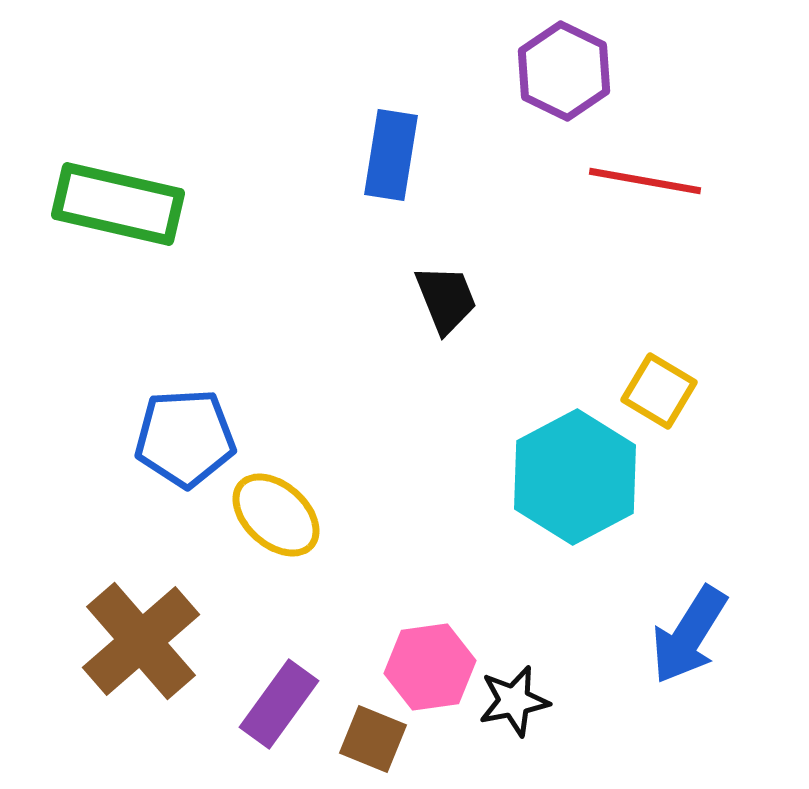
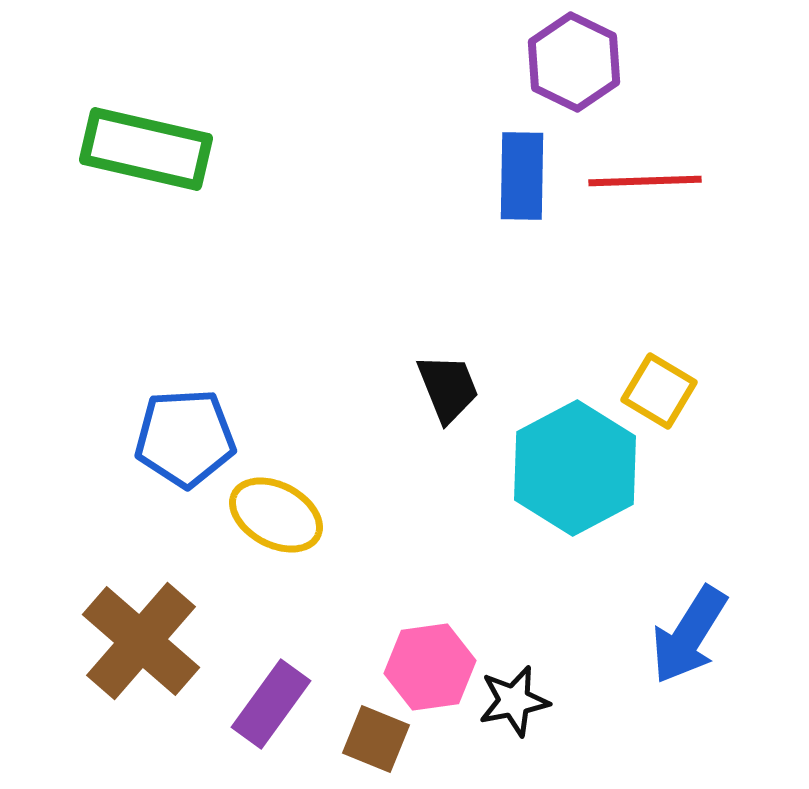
purple hexagon: moved 10 px right, 9 px up
blue rectangle: moved 131 px right, 21 px down; rotated 8 degrees counterclockwise
red line: rotated 12 degrees counterclockwise
green rectangle: moved 28 px right, 55 px up
black trapezoid: moved 2 px right, 89 px down
cyan hexagon: moved 9 px up
yellow ellipse: rotated 14 degrees counterclockwise
brown cross: rotated 8 degrees counterclockwise
purple rectangle: moved 8 px left
brown square: moved 3 px right
